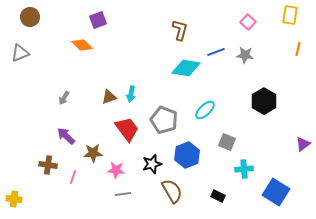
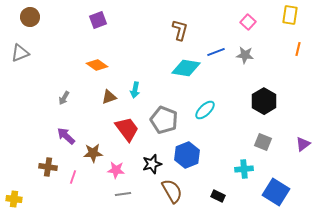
orange diamond: moved 15 px right, 20 px down; rotated 10 degrees counterclockwise
cyan arrow: moved 4 px right, 4 px up
gray square: moved 36 px right
brown cross: moved 2 px down
